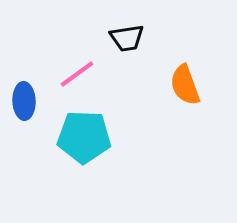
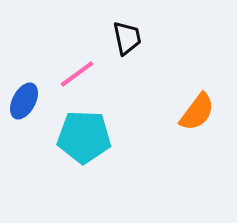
black trapezoid: rotated 93 degrees counterclockwise
orange semicircle: moved 12 px right, 27 px down; rotated 123 degrees counterclockwise
blue ellipse: rotated 30 degrees clockwise
